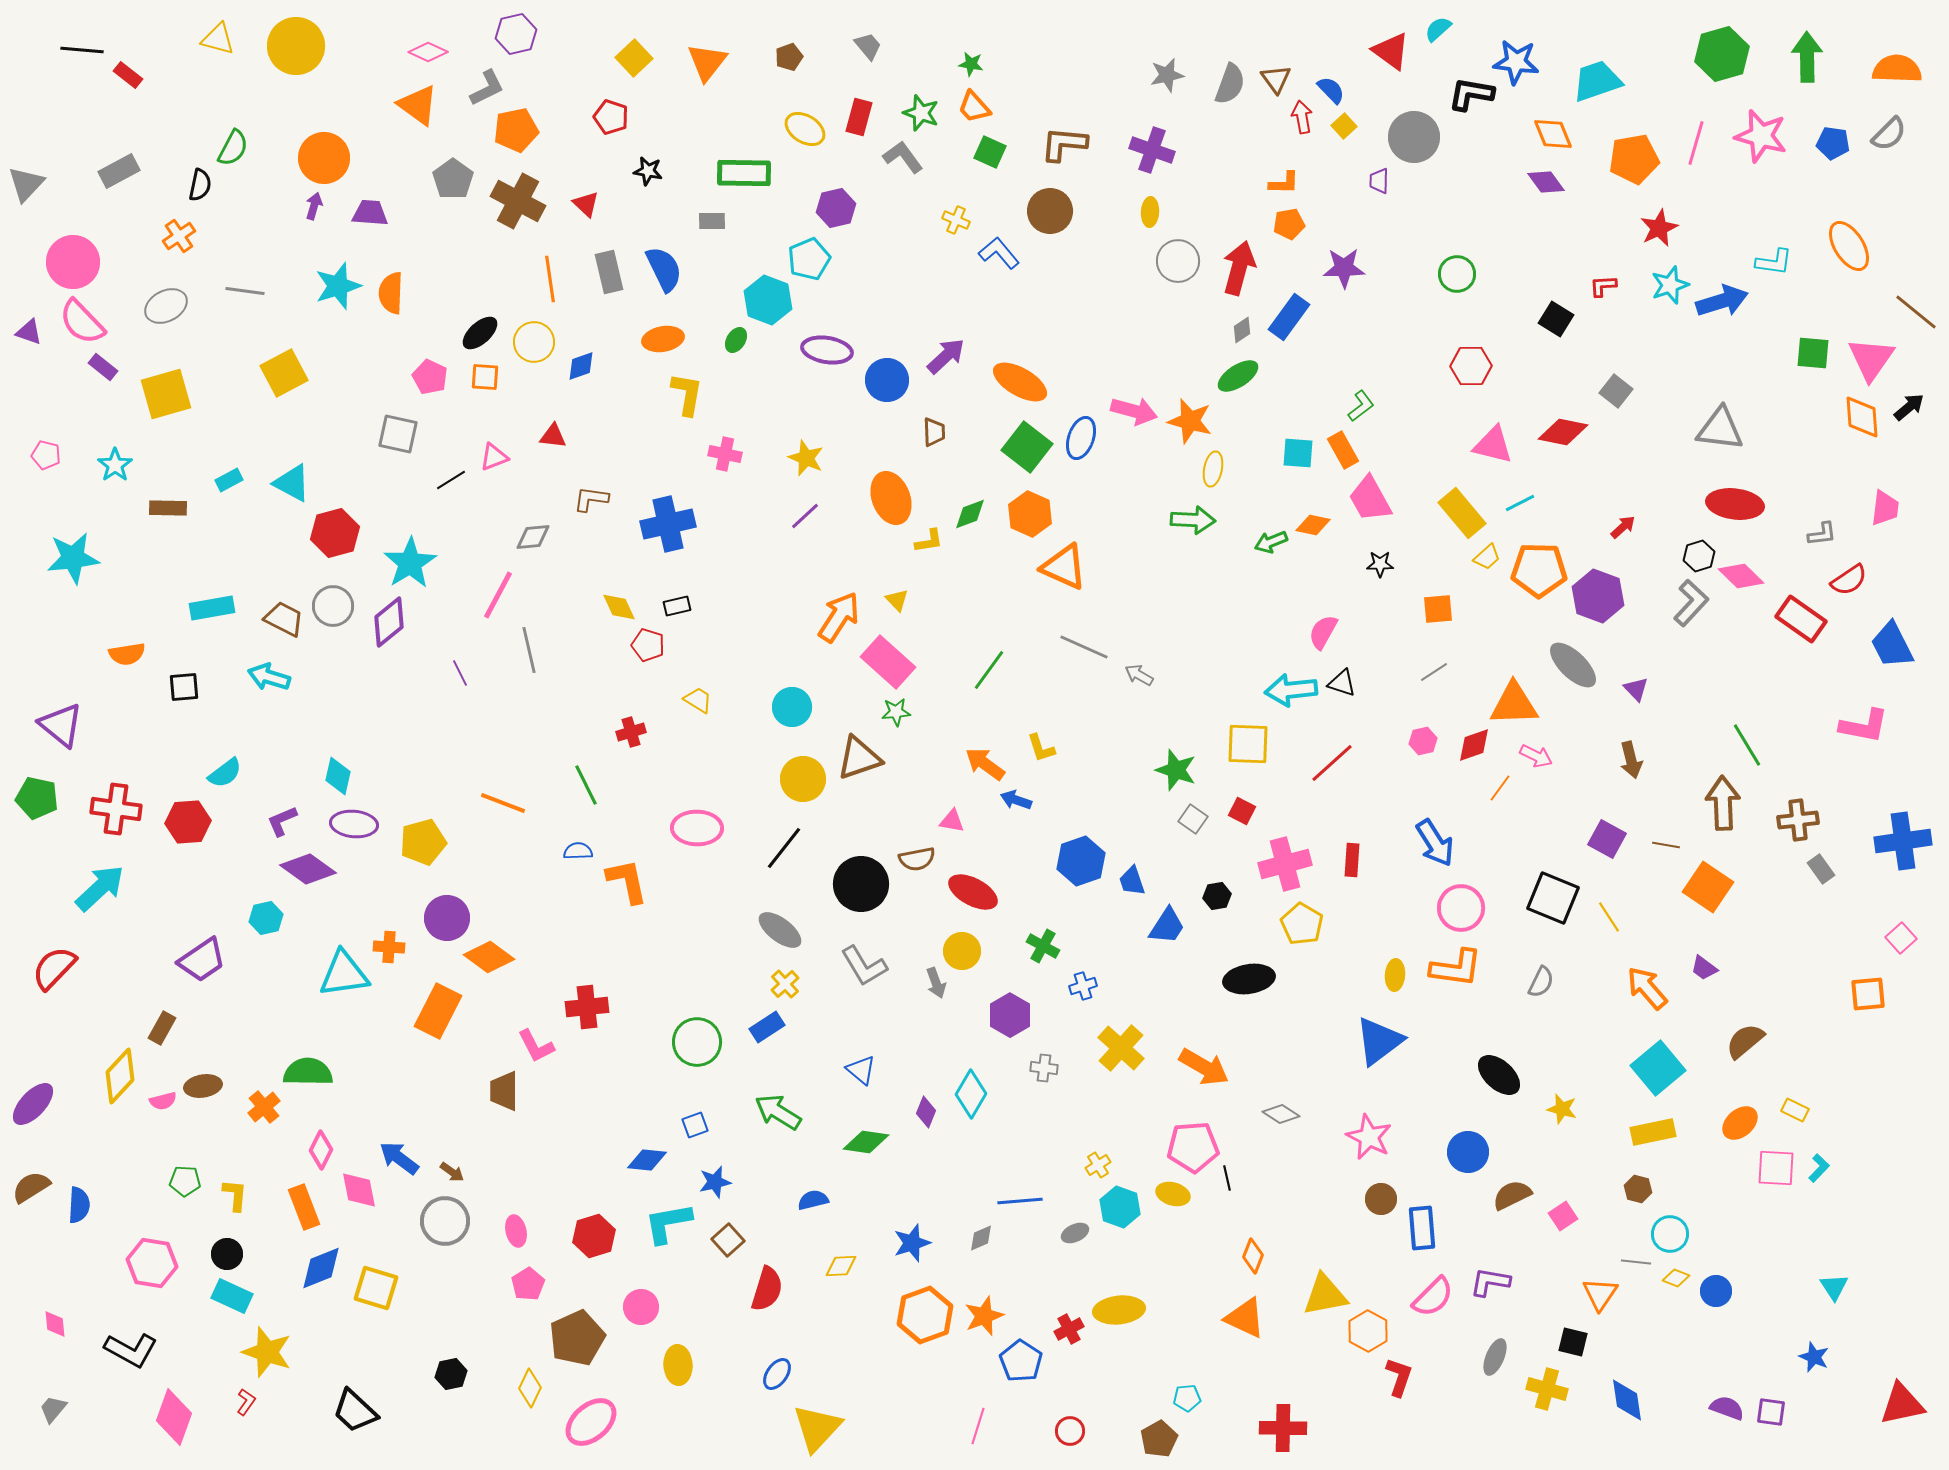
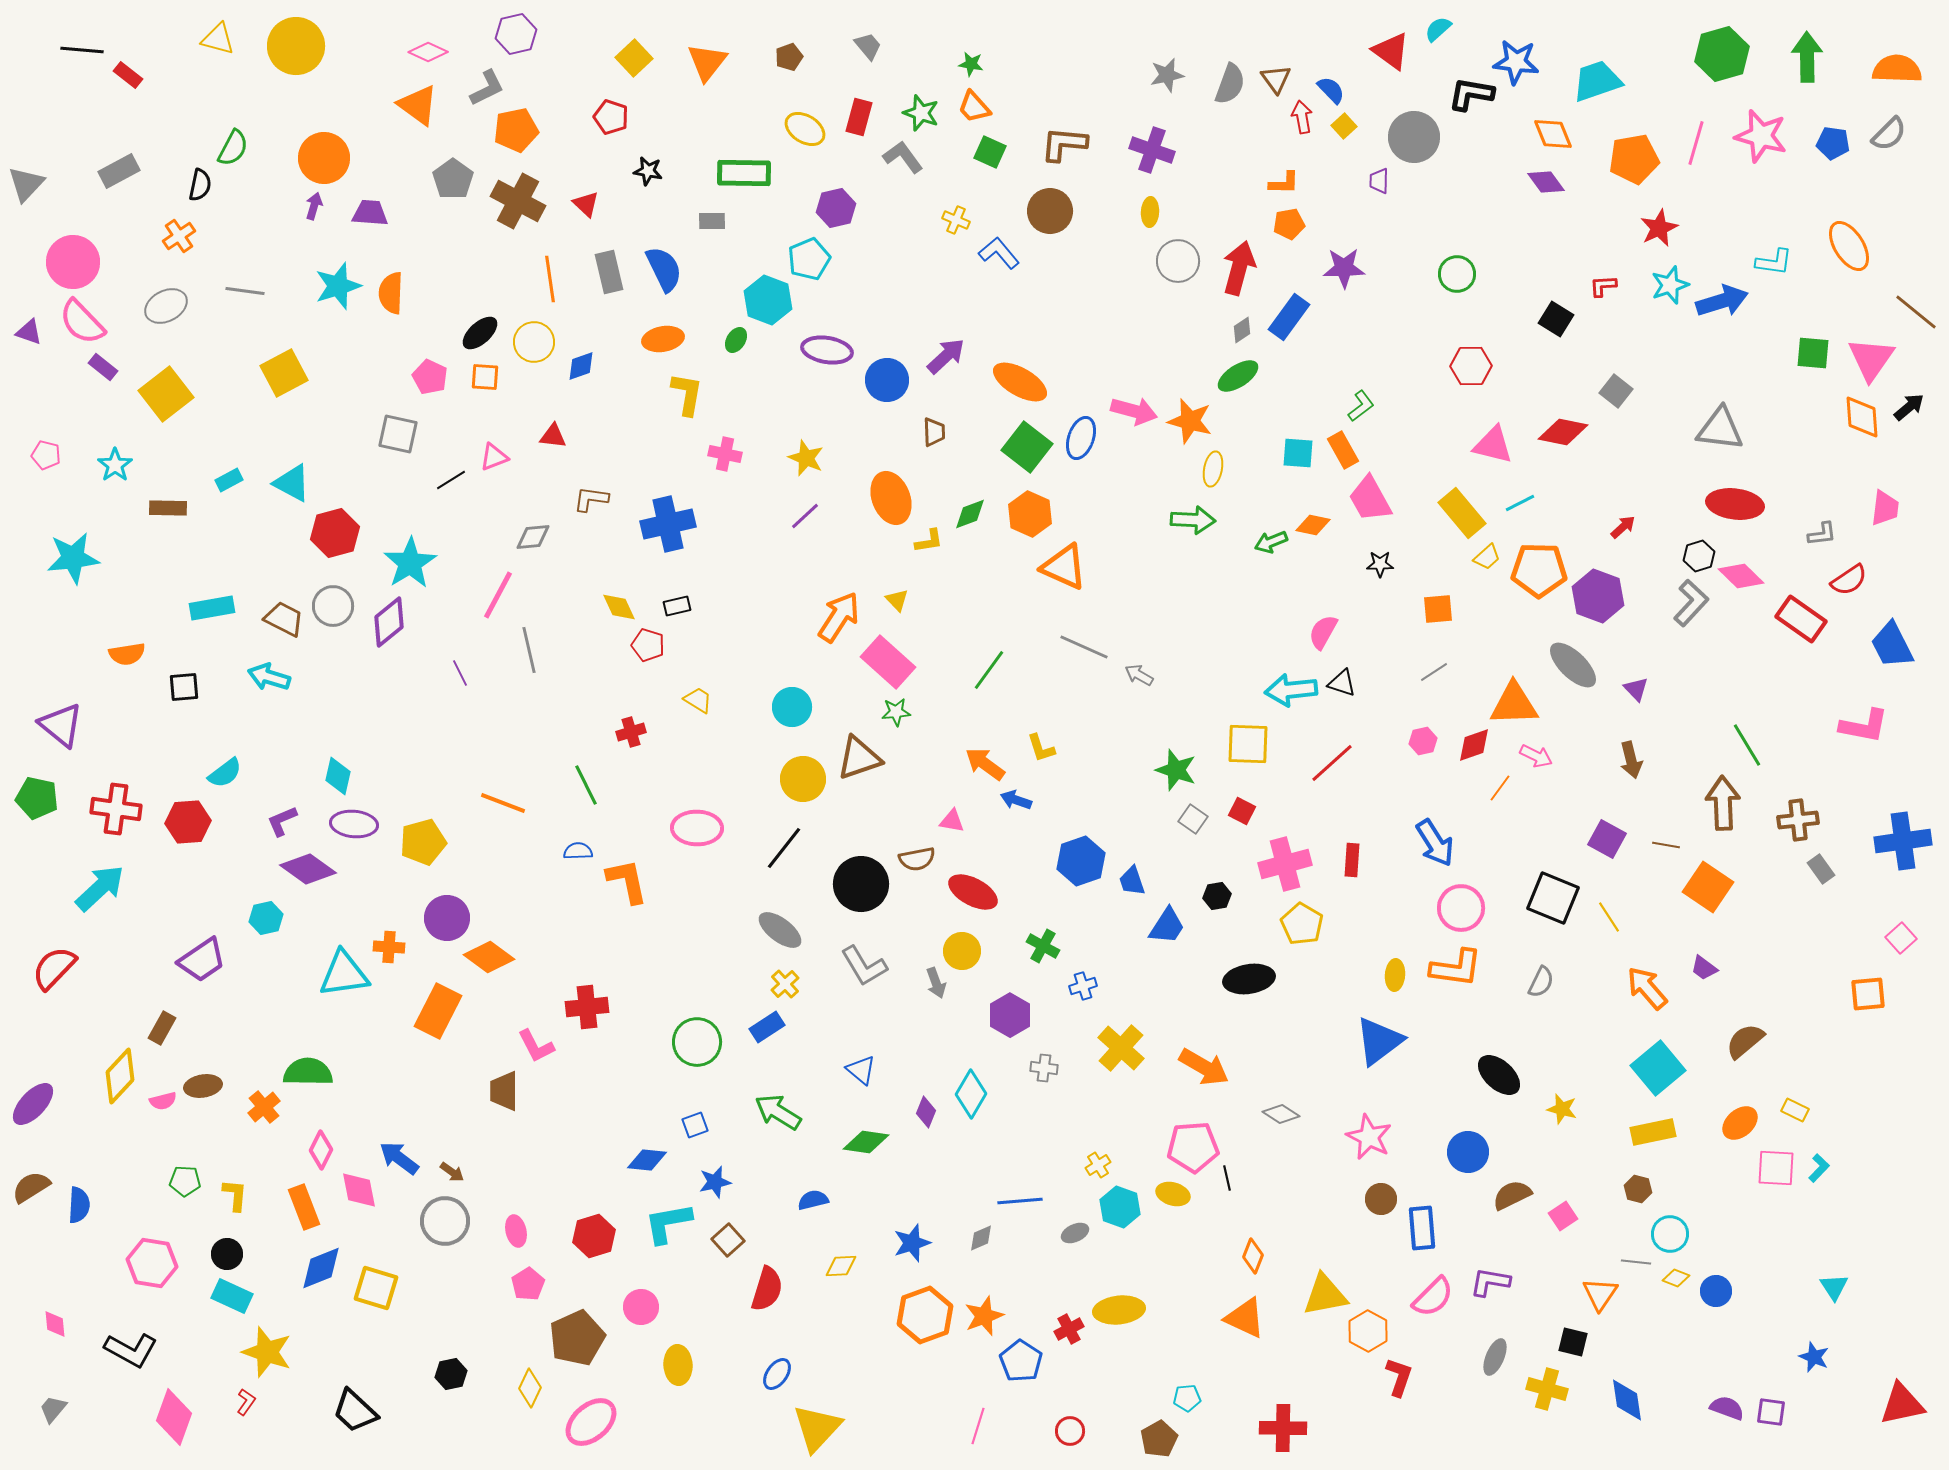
yellow square at (166, 394): rotated 22 degrees counterclockwise
